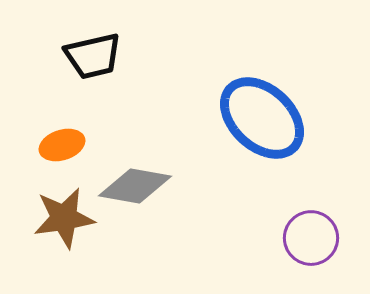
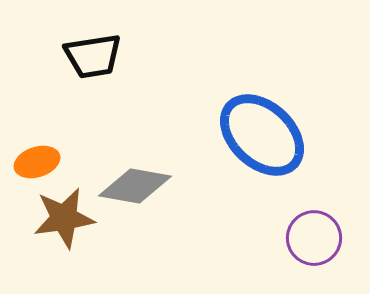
black trapezoid: rotated 4 degrees clockwise
blue ellipse: moved 17 px down
orange ellipse: moved 25 px left, 17 px down
purple circle: moved 3 px right
